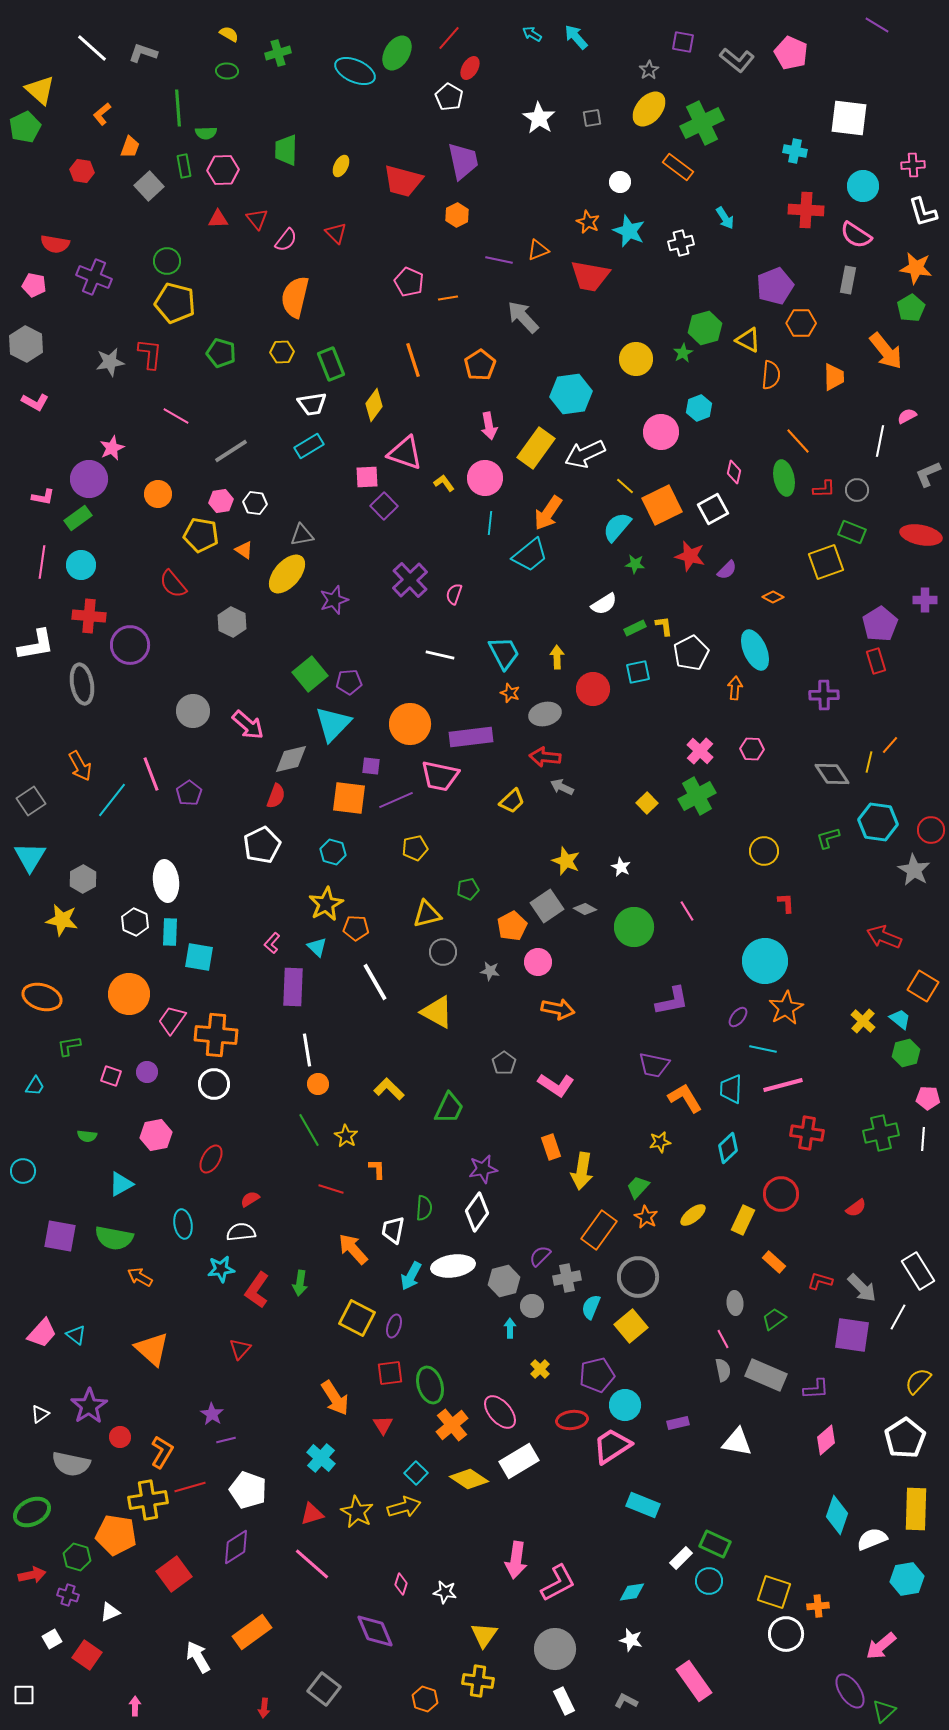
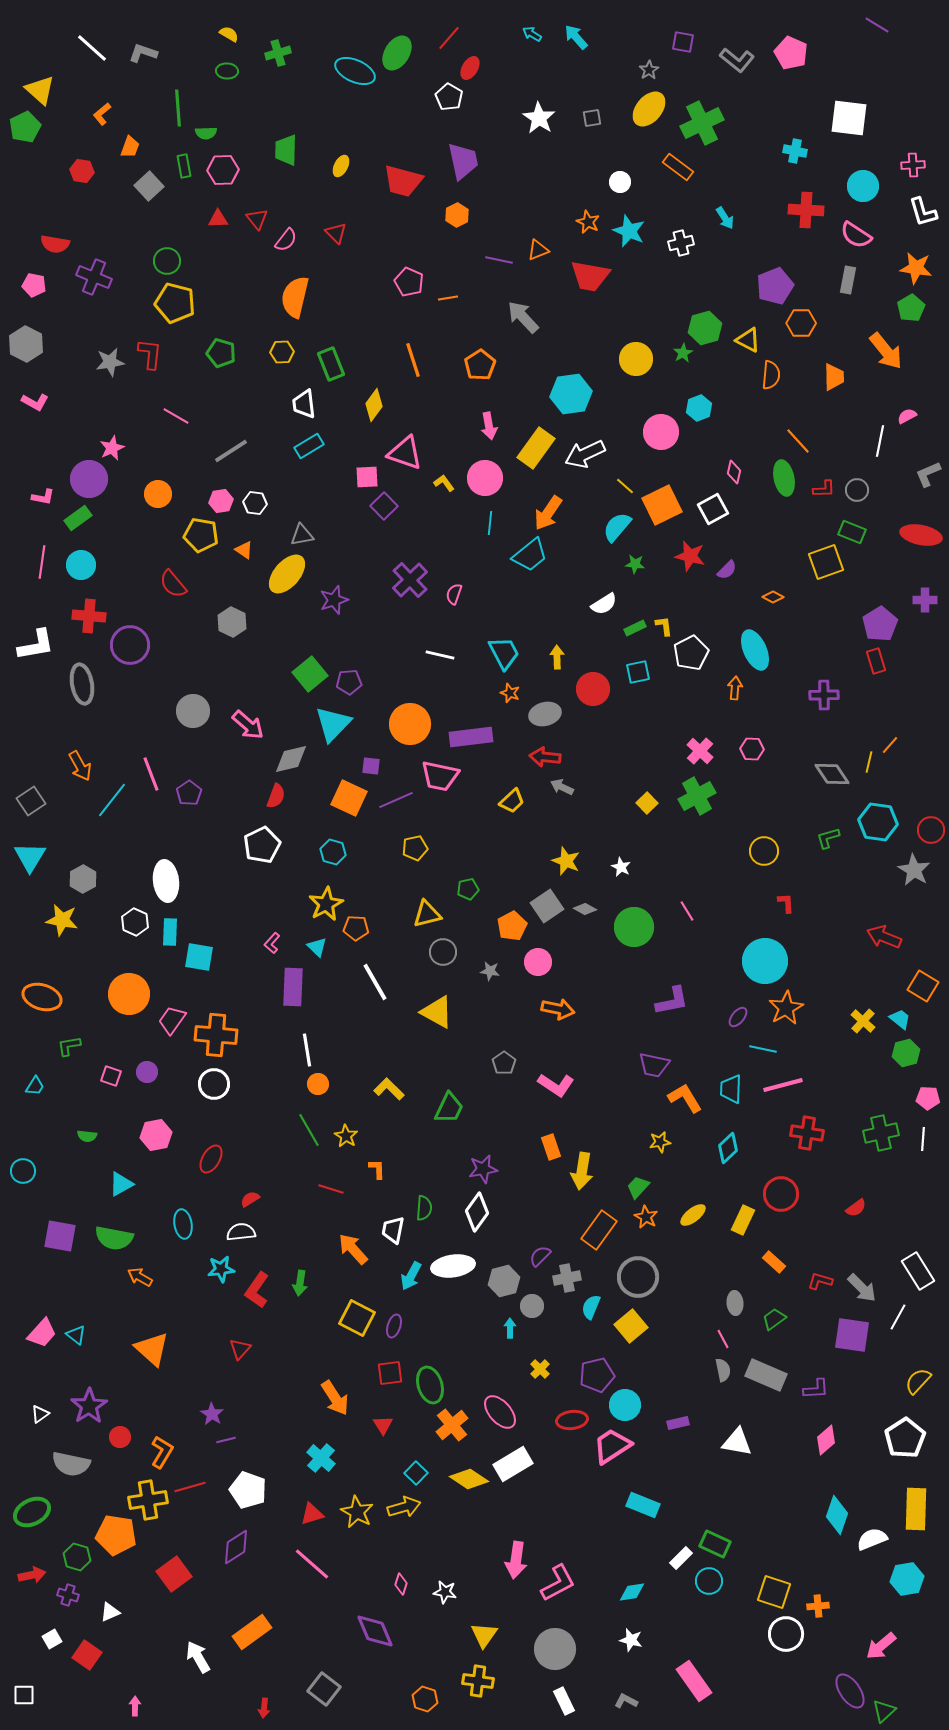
white trapezoid at (312, 404): moved 8 px left; rotated 92 degrees clockwise
orange square at (349, 798): rotated 18 degrees clockwise
white rectangle at (519, 1461): moved 6 px left, 3 px down
